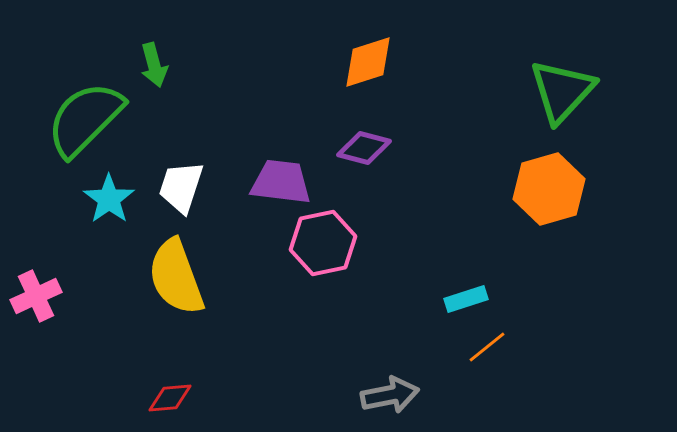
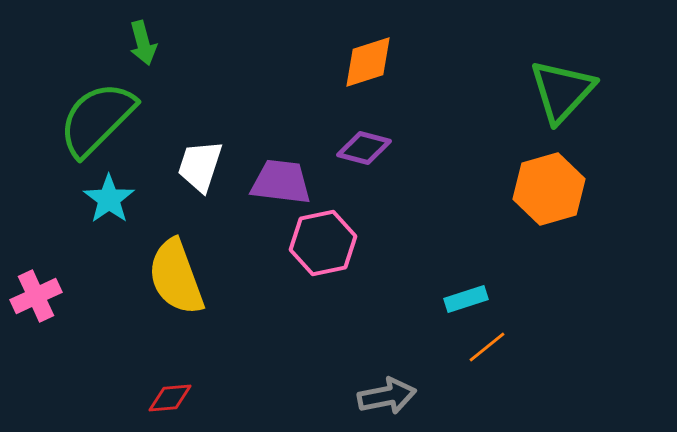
green arrow: moved 11 px left, 22 px up
green semicircle: moved 12 px right
white trapezoid: moved 19 px right, 21 px up
gray arrow: moved 3 px left, 1 px down
